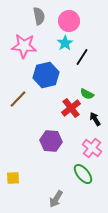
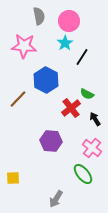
blue hexagon: moved 5 px down; rotated 20 degrees counterclockwise
